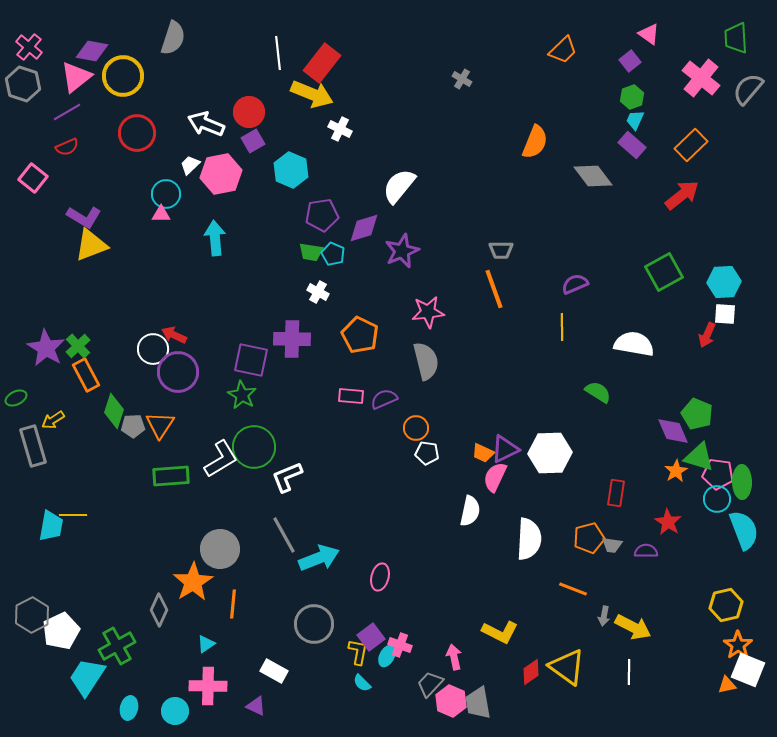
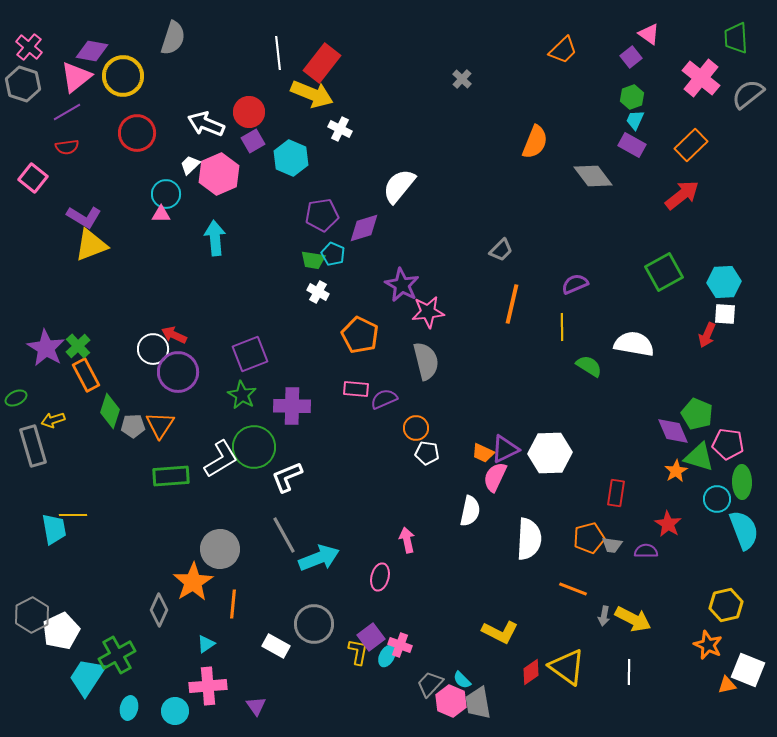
purple square at (630, 61): moved 1 px right, 4 px up
gray cross at (462, 79): rotated 12 degrees clockwise
gray semicircle at (748, 89): moved 5 px down; rotated 12 degrees clockwise
purple rectangle at (632, 145): rotated 12 degrees counterclockwise
red semicircle at (67, 147): rotated 15 degrees clockwise
cyan hexagon at (291, 170): moved 12 px up
pink hexagon at (221, 174): moved 2 px left; rotated 12 degrees counterclockwise
gray trapezoid at (501, 250): rotated 45 degrees counterclockwise
purple star at (402, 251): moved 34 px down; rotated 20 degrees counterclockwise
green trapezoid at (311, 252): moved 2 px right, 8 px down
orange line at (494, 289): moved 18 px right, 15 px down; rotated 33 degrees clockwise
purple cross at (292, 339): moved 67 px down
purple square at (251, 360): moved 1 px left, 6 px up; rotated 33 degrees counterclockwise
green semicircle at (598, 392): moved 9 px left, 26 px up
pink rectangle at (351, 396): moved 5 px right, 7 px up
green diamond at (114, 411): moved 4 px left
yellow arrow at (53, 420): rotated 15 degrees clockwise
pink pentagon at (718, 474): moved 10 px right, 30 px up
red star at (668, 522): moved 2 px down
cyan trapezoid at (51, 526): moved 3 px right, 3 px down; rotated 20 degrees counterclockwise
yellow arrow at (633, 627): moved 8 px up
orange star at (738, 645): moved 30 px left; rotated 12 degrees counterclockwise
green cross at (117, 646): moved 9 px down
pink arrow at (454, 657): moved 47 px left, 117 px up
white rectangle at (274, 671): moved 2 px right, 25 px up
cyan semicircle at (362, 683): moved 100 px right, 3 px up
pink cross at (208, 686): rotated 6 degrees counterclockwise
purple triangle at (256, 706): rotated 30 degrees clockwise
